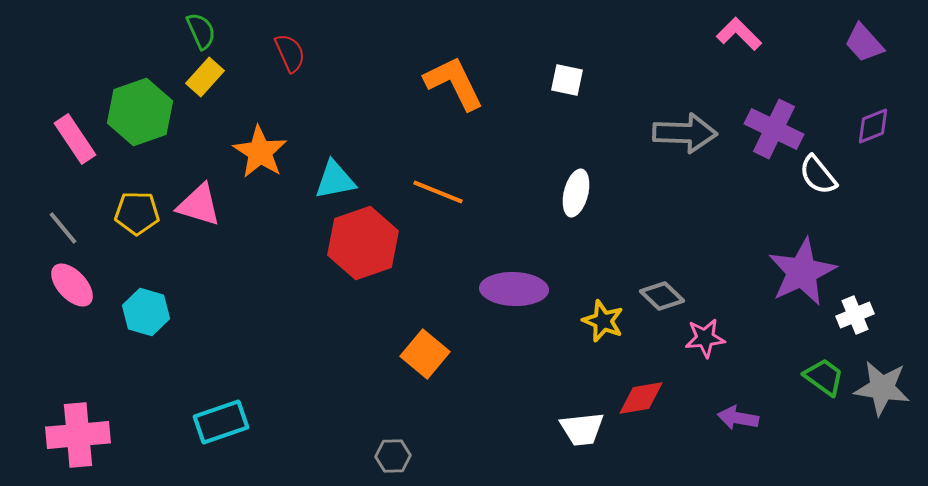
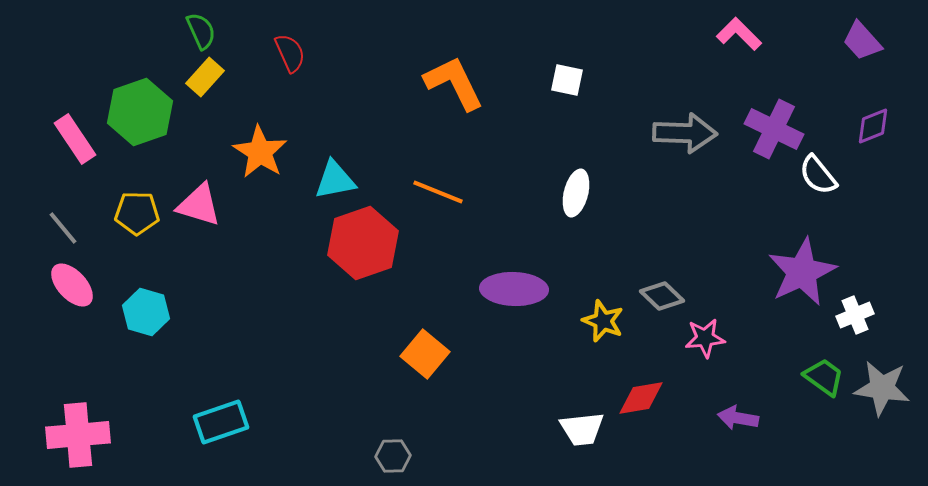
purple trapezoid: moved 2 px left, 2 px up
